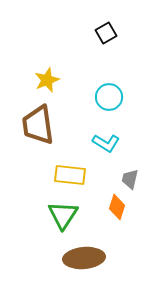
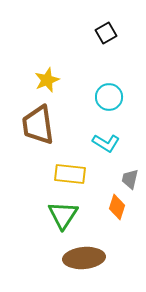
yellow rectangle: moved 1 px up
